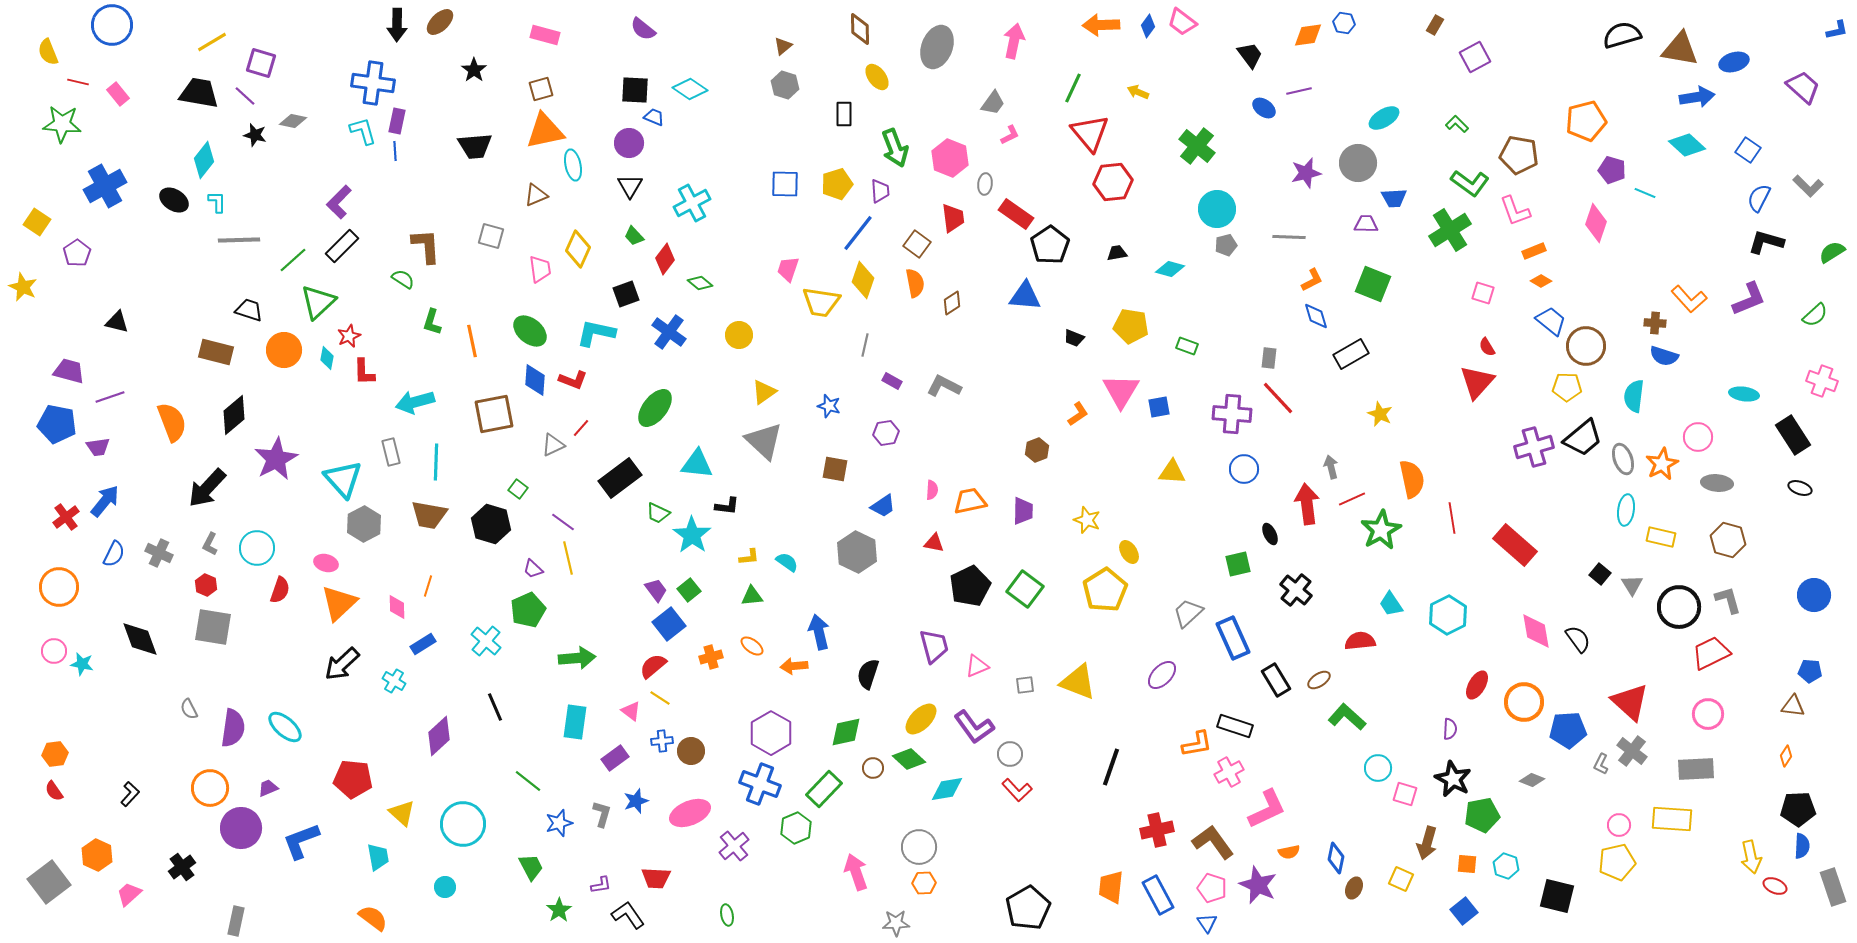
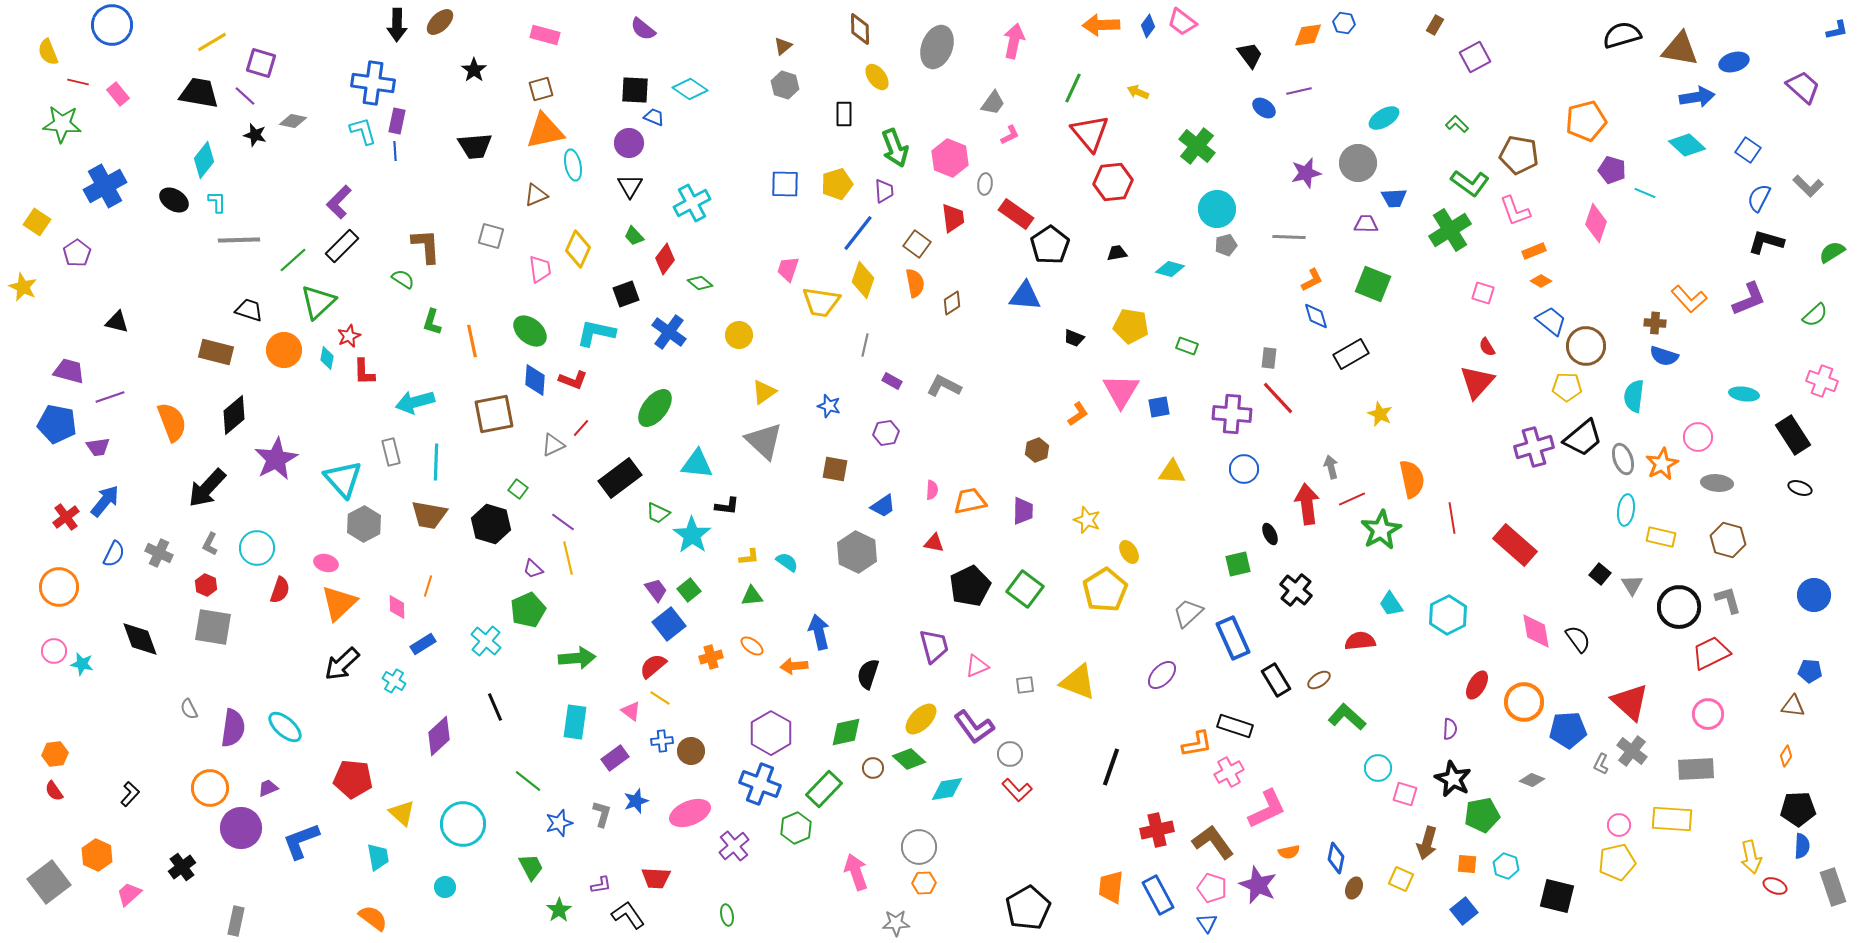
purple trapezoid at (880, 191): moved 4 px right
